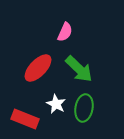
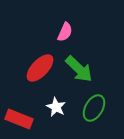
red ellipse: moved 2 px right
white star: moved 3 px down
green ellipse: moved 10 px right; rotated 20 degrees clockwise
red rectangle: moved 6 px left
